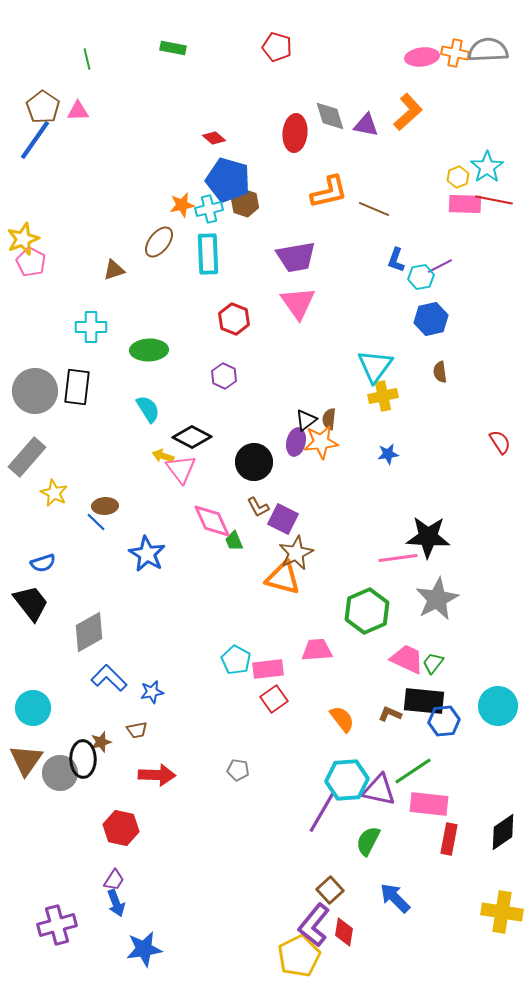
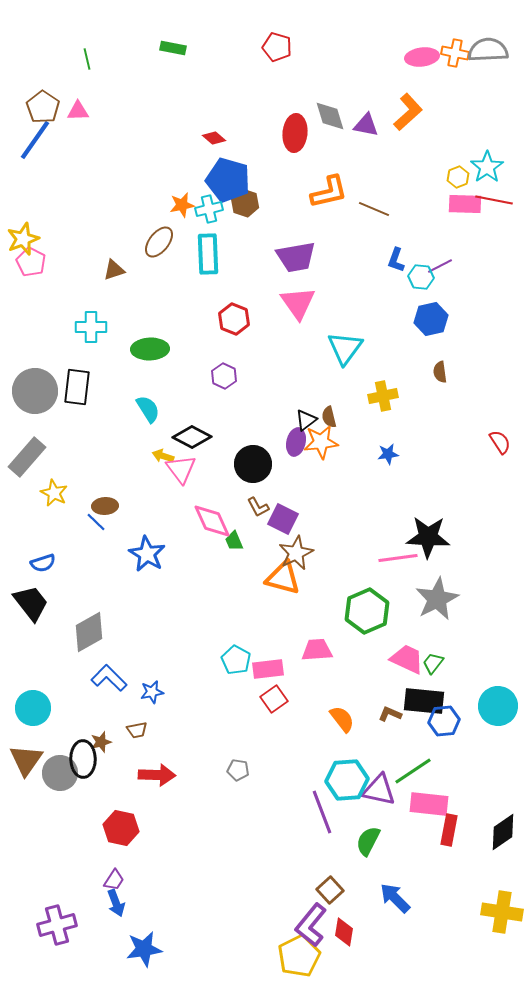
cyan hexagon at (421, 277): rotated 15 degrees clockwise
green ellipse at (149, 350): moved 1 px right, 1 px up
cyan triangle at (375, 366): moved 30 px left, 18 px up
brown semicircle at (329, 419): moved 2 px up; rotated 20 degrees counterclockwise
black circle at (254, 462): moved 1 px left, 2 px down
purple line at (322, 812): rotated 51 degrees counterclockwise
red rectangle at (449, 839): moved 9 px up
purple L-shape at (314, 925): moved 3 px left
